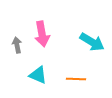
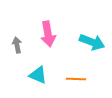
pink arrow: moved 6 px right
cyan arrow: rotated 10 degrees counterclockwise
